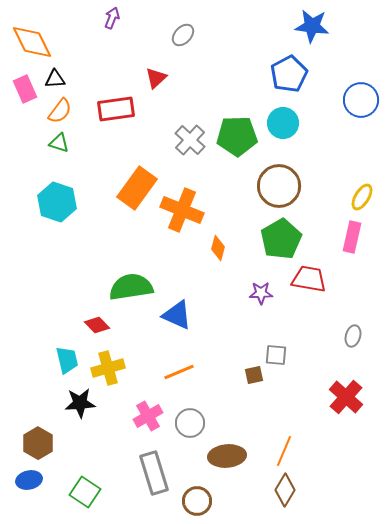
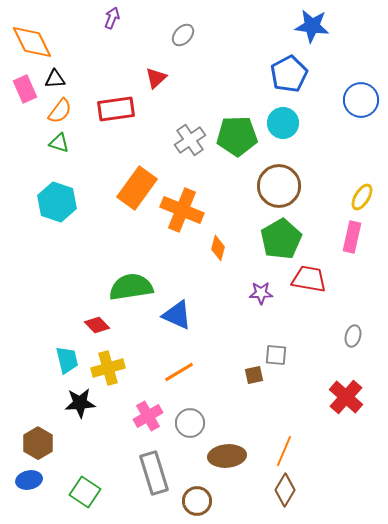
gray cross at (190, 140): rotated 12 degrees clockwise
orange line at (179, 372): rotated 8 degrees counterclockwise
